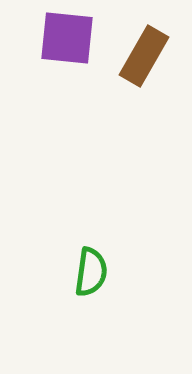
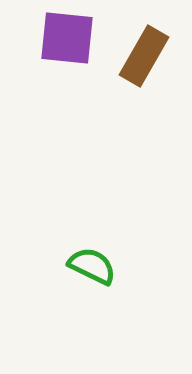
green semicircle: moved 1 px right, 6 px up; rotated 72 degrees counterclockwise
